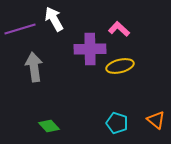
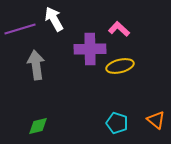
gray arrow: moved 2 px right, 2 px up
green diamond: moved 11 px left; rotated 60 degrees counterclockwise
